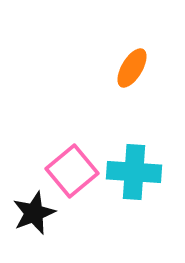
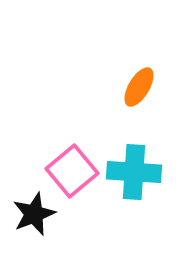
orange ellipse: moved 7 px right, 19 px down
black star: moved 1 px down
